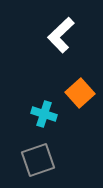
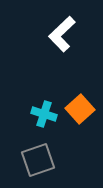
white L-shape: moved 1 px right, 1 px up
orange square: moved 16 px down
